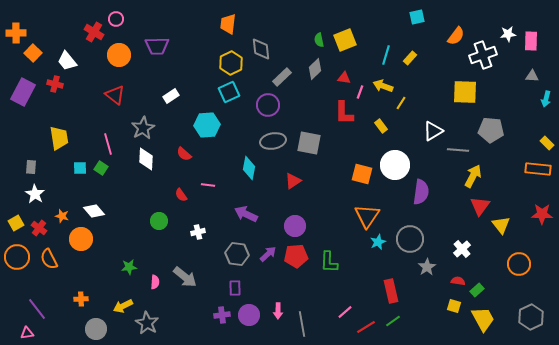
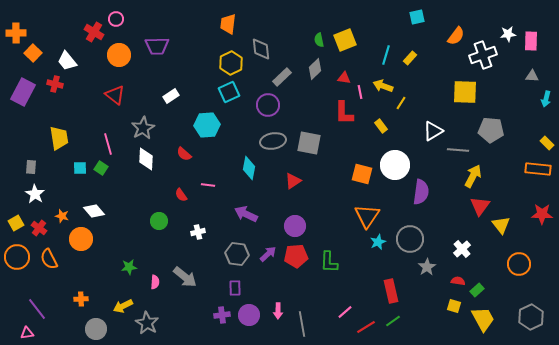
pink line at (360, 92): rotated 32 degrees counterclockwise
